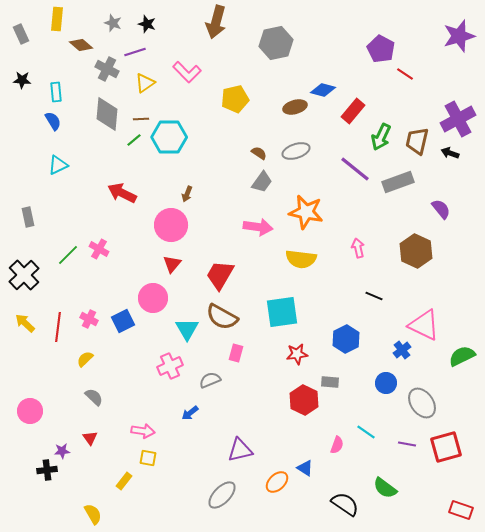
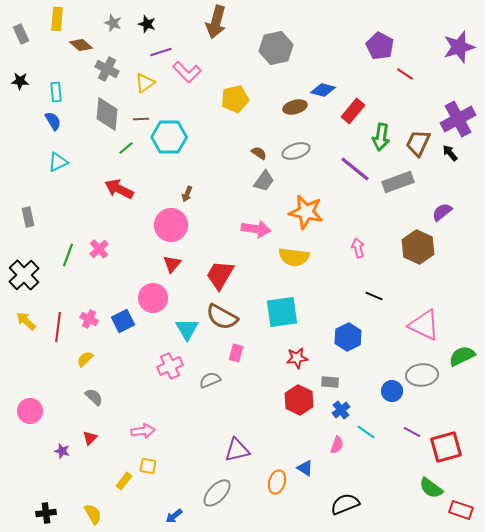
purple star at (459, 36): moved 11 px down
gray hexagon at (276, 43): moved 5 px down
purple pentagon at (381, 49): moved 1 px left, 3 px up
purple line at (135, 52): moved 26 px right
black star at (22, 80): moved 2 px left, 1 px down
green arrow at (381, 137): rotated 16 degrees counterclockwise
green line at (134, 140): moved 8 px left, 8 px down
brown trapezoid at (417, 141): moved 1 px right, 2 px down; rotated 12 degrees clockwise
black arrow at (450, 153): rotated 30 degrees clockwise
cyan triangle at (58, 165): moved 3 px up
gray trapezoid at (262, 182): moved 2 px right, 1 px up
red arrow at (122, 193): moved 3 px left, 4 px up
purple semicircle at (441, 209): moved 1 px right, 3 px down; rotated 90 degrees counterclockwise
pink arrow at (258, 227): moved 2 px left, 2 px down
pink cross at (99, 249): rotated 18 degrees clockwise
brown hexagon at (416, 251): moved 2 px right, 4 px up
green line at (68, 255): rotated 25 degrees counterclockwise
yellow semicircle at (301, 259): moved 7 px left, 2 px up
yellow arrow at (25, 323): moved 1 px right, 2 px up
blue hexagon at (346, 339): moved 2 px right, 2 px up
blue cross at (402, 350): moved 61 px left, 60 px down
red star at (297, 354): moved 4 px down
blue circle at (386, 383): moved 6 px right, 8 px down
red hexagon at (304, 400): moved 5 px left
gray ellipse at (422, 403): moved 28 px up; rotated 60 degrees counterclockwise
blue arrow at (190, 413): moved 16 px left, 103 px down
pink arrow at (143, 431): rotated 15 degrees counterclockwise
red triangle at (90, 438): rotated 21 degrees clockwise
purple line at (407, 444): moved 5 px right, 12 px up; rotated 18 degrees clockwise
purple triangle at (240, 450): moved 3 px left
purple star at (62, 451): rotated 21 degrees clockwise
yellow square at (148, 458): moved 8 px down
black cross at (47, 470): moved 1 px left, 43 px down
orange ellipse at (277, 482): rotated 30 degrees counterclockwise
green semicircle at (385, 488): moved 46 px right
gray ellipse at (222, 495): moved 5 px left, 2 px up
black semicircle at (345, 504): rotated 56 degrees counterclockwise
